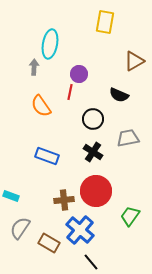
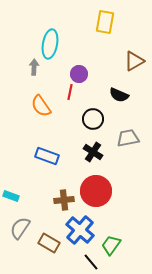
green trapezoid: moved 19 px left, 29 px down
